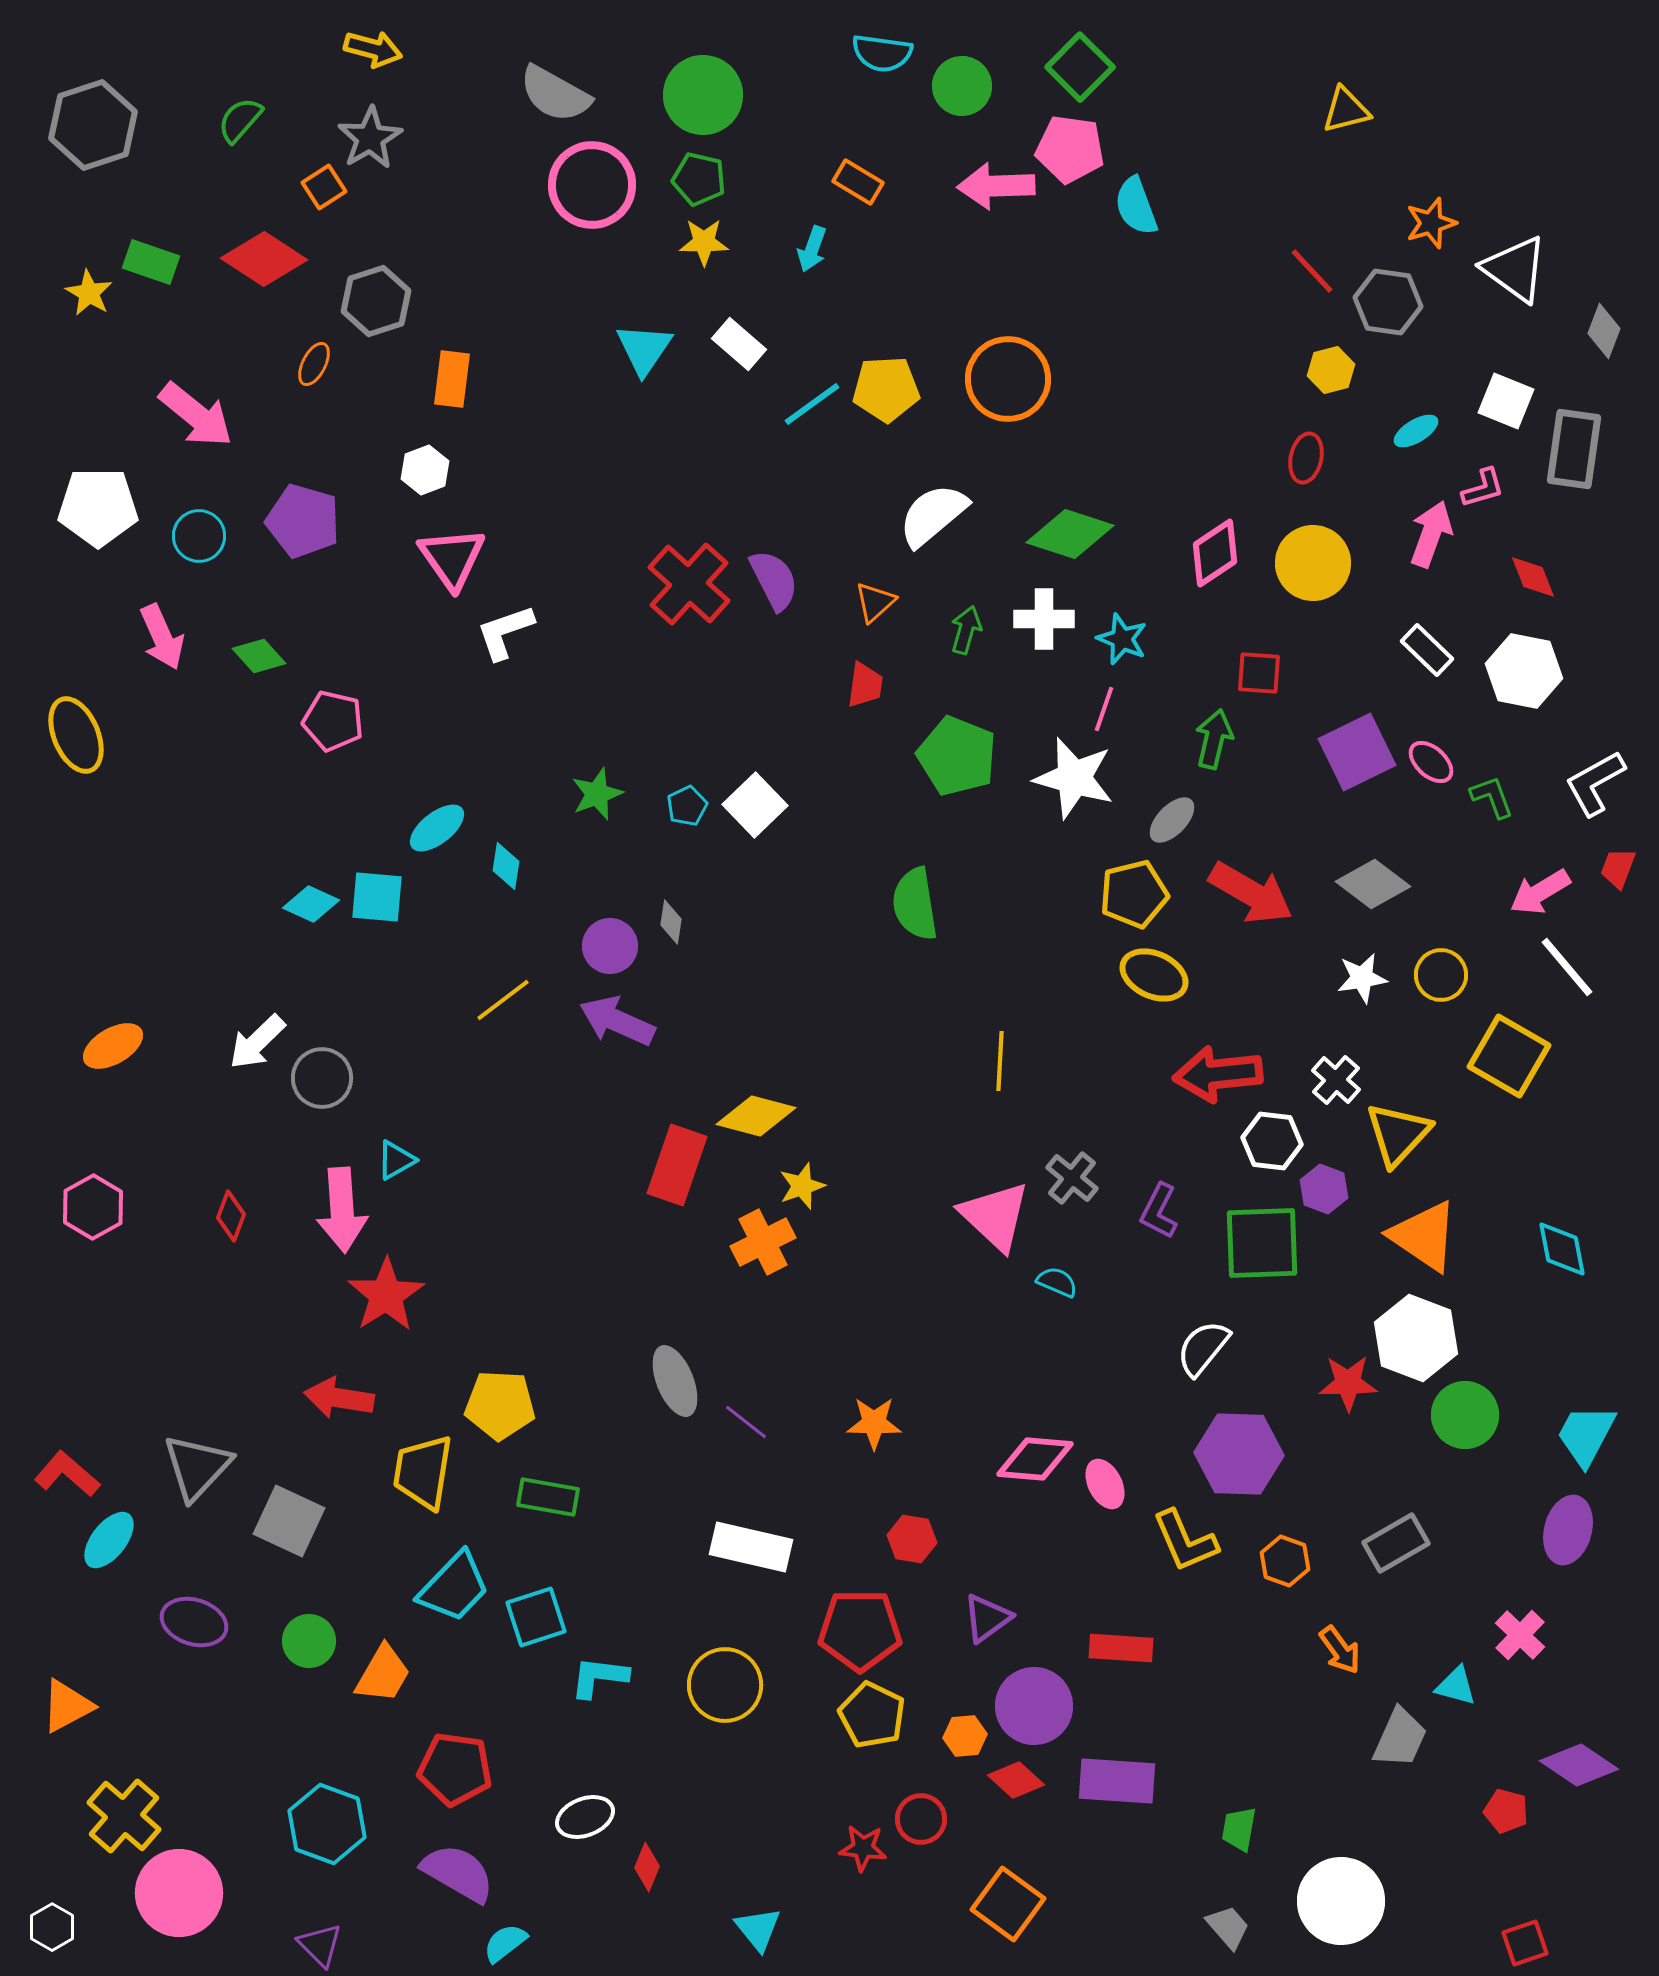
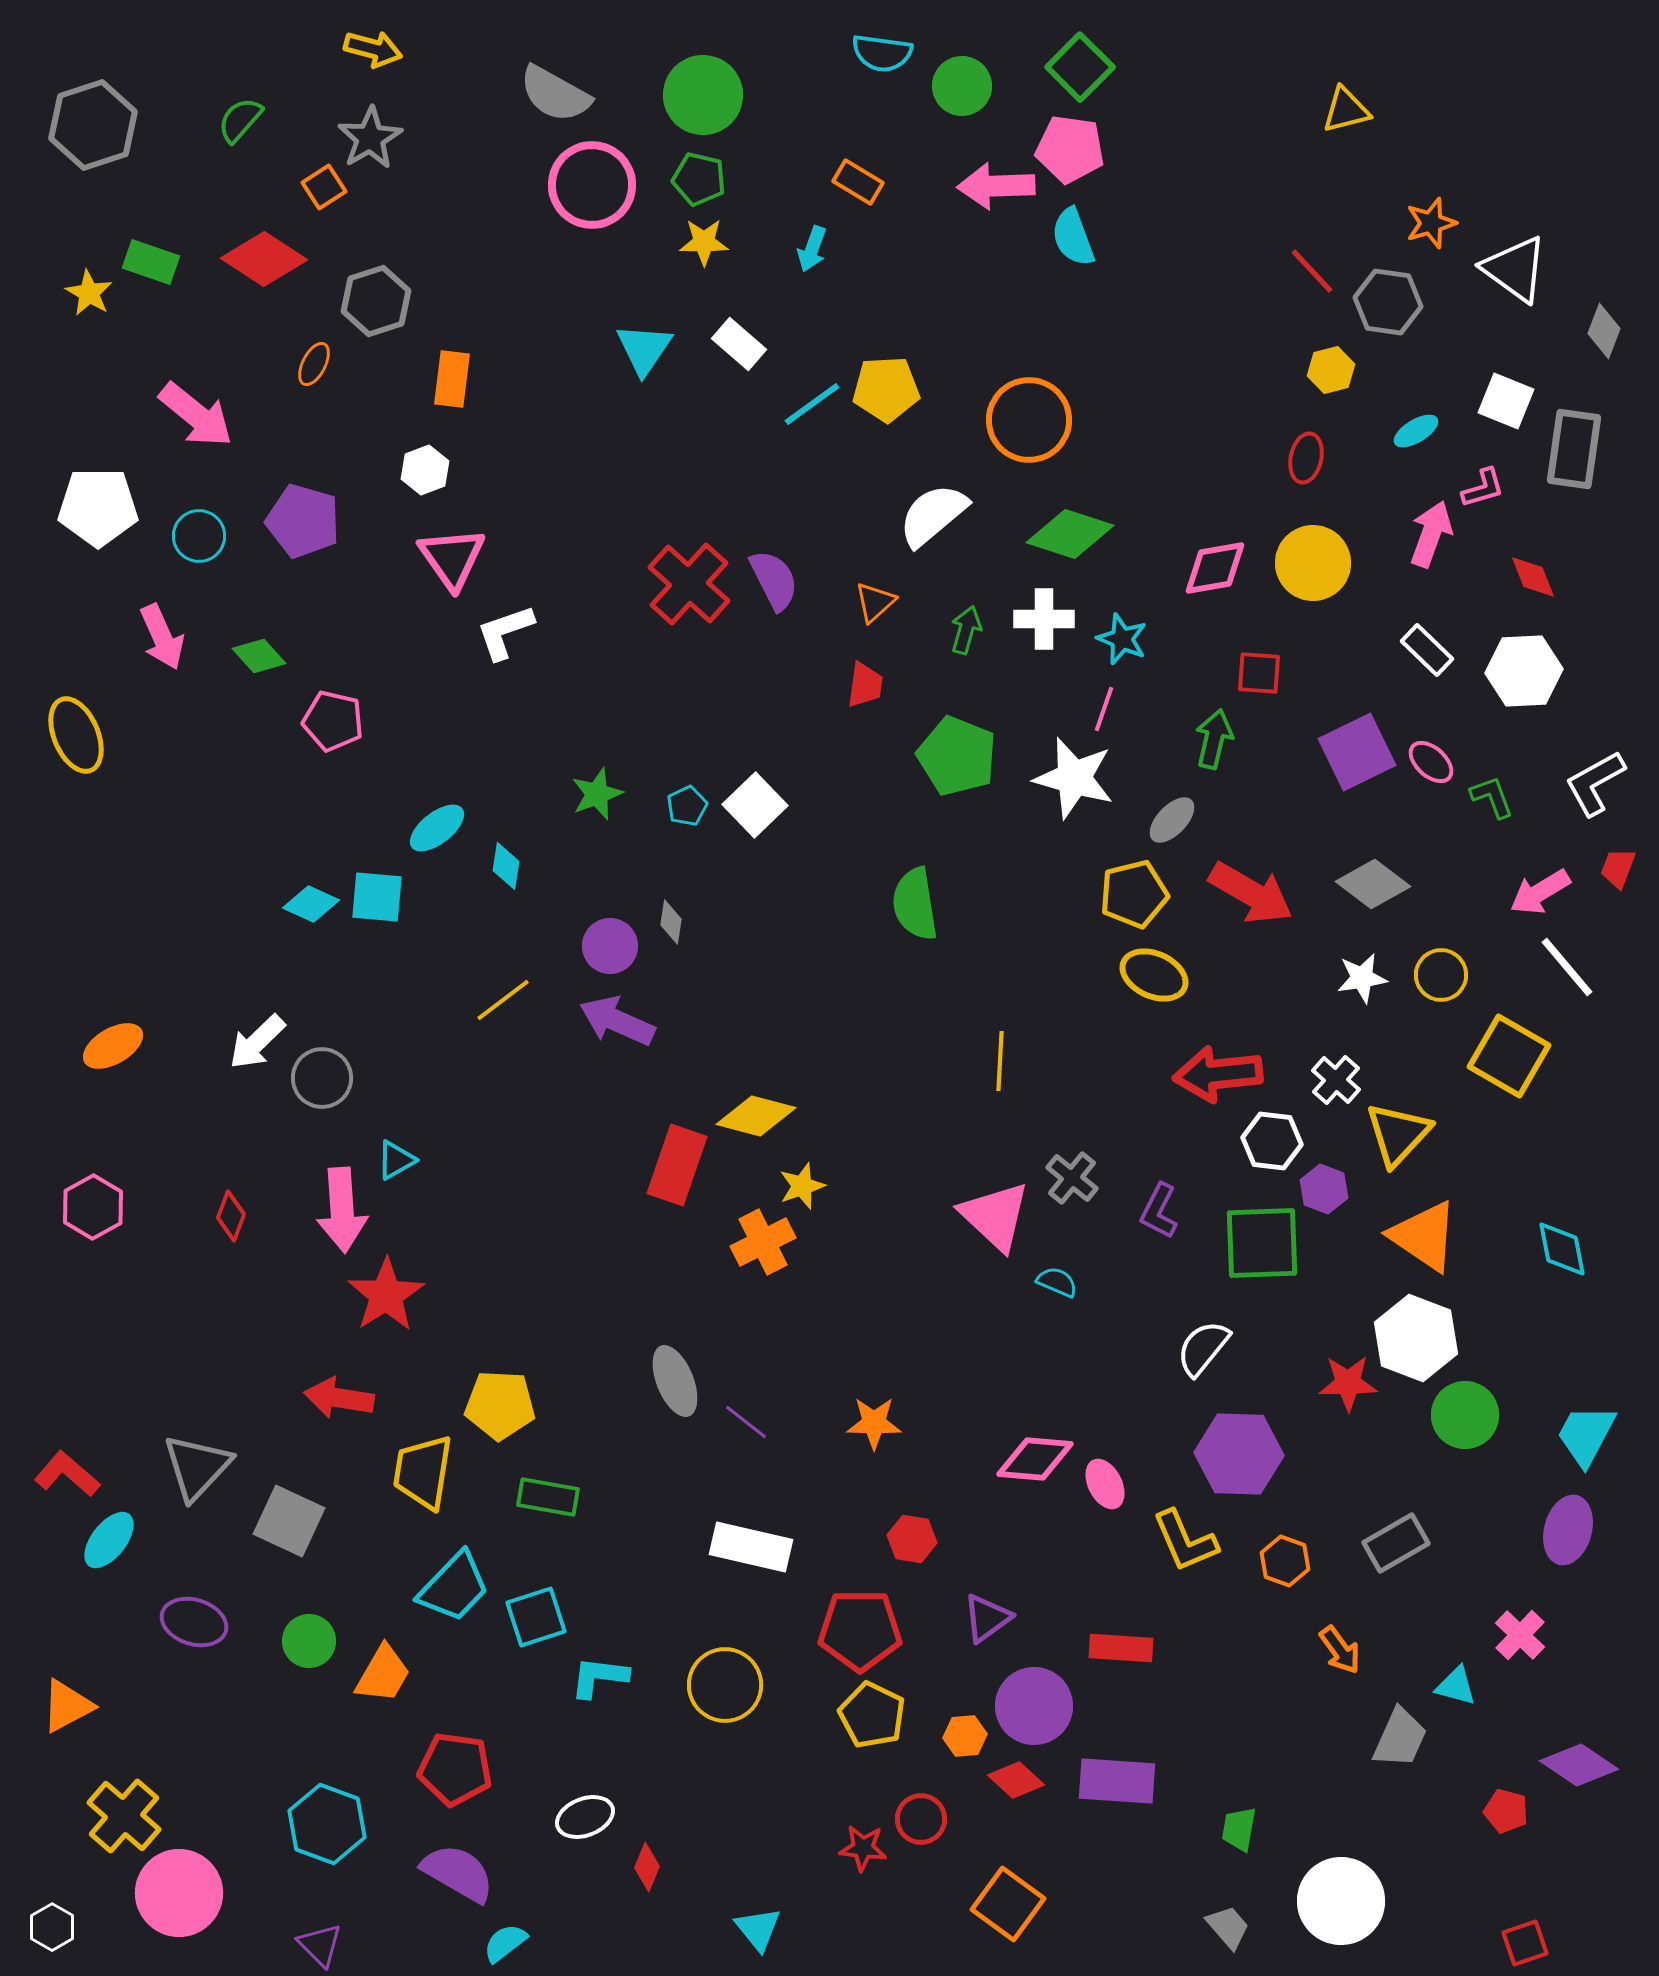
cyan semicircle at (1136, 206): moved 63 px left, 31 px down
orange circle at (1008, 379): moved 21 px right, 41 px down
pink diamond at (1215, 553): moved 15 px down; rotated 24 degrees clockwise
white hexagon at (1524, 671): rotated 14 degrees counterclockwise
